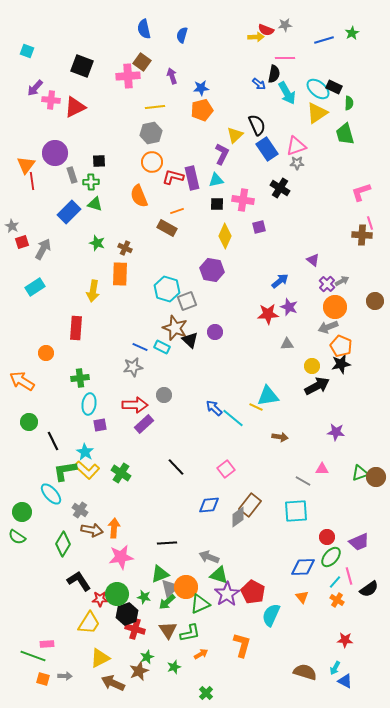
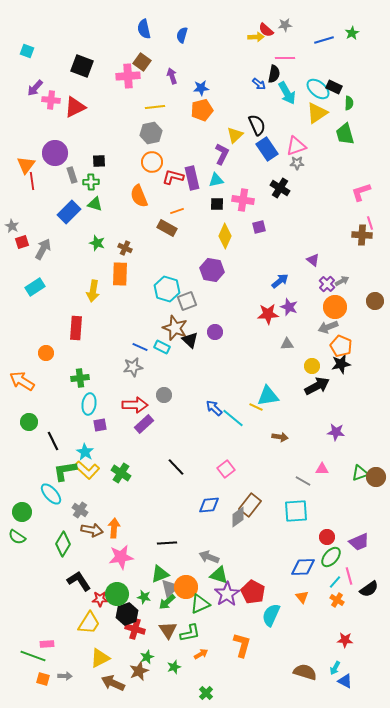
red semicircle at (266, 30): rotated 21 degrees clockwise
